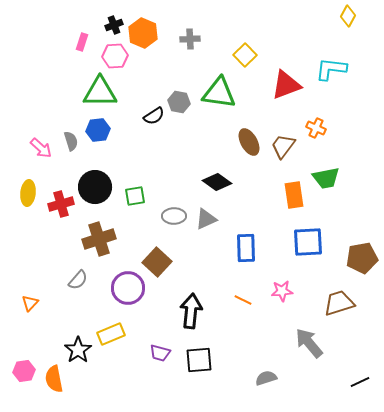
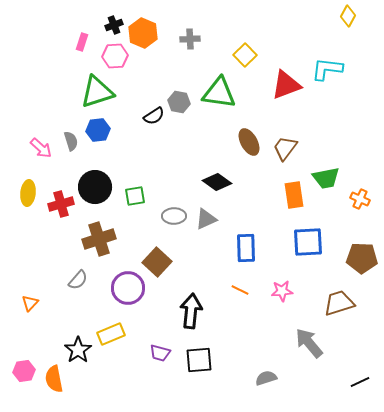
cyan L-shape at (331, 69): moved 4 px left
green triangle at (100, 92): moved 3 px left; rotated 18 degrees counterclockwise
orange cross at (316, 128): moved 44 px right, 71 px down
brown trapezoid at (283, 146): moved 2 px right, 2 px down
brown pentagon at (362, 258): rotated 12 degrees clockwise
orange line at (243, 300): moved 3 px left, 10 px up
